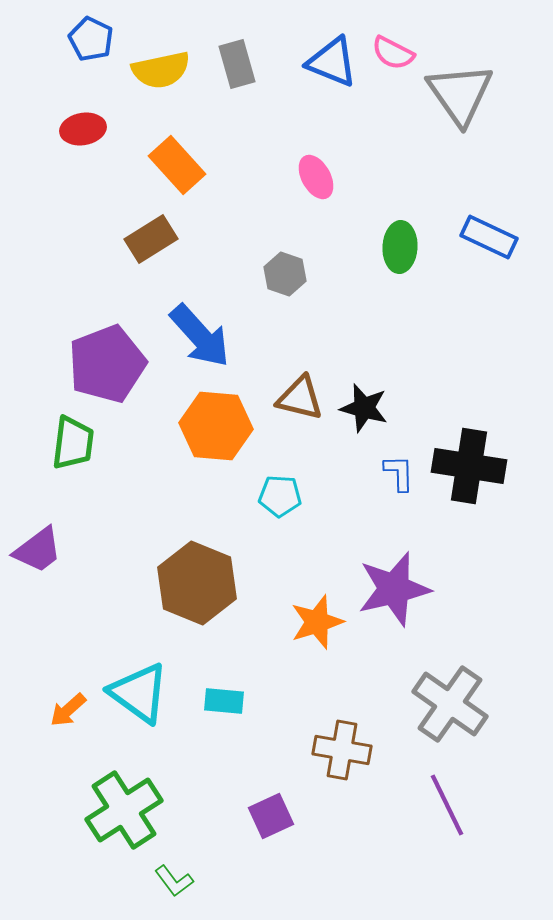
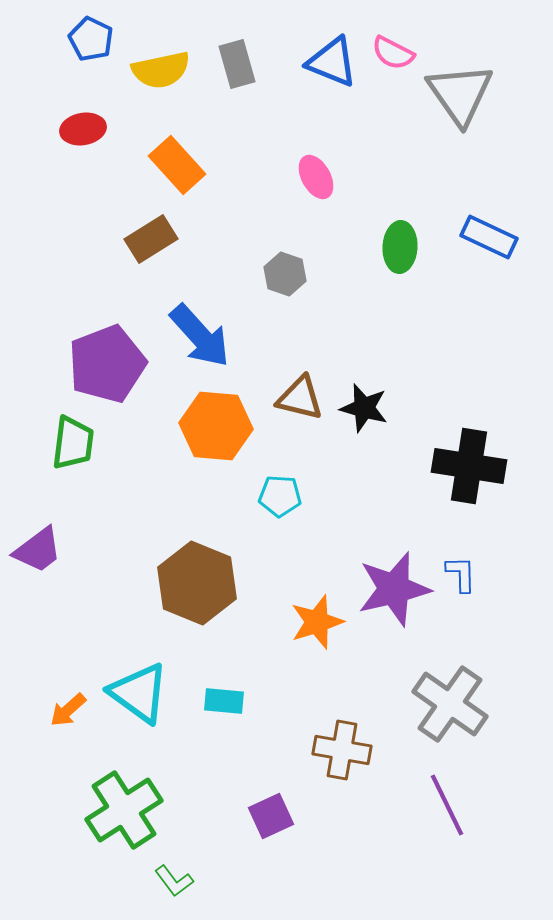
blue L-shape: moved 62 px right, 101 px down
